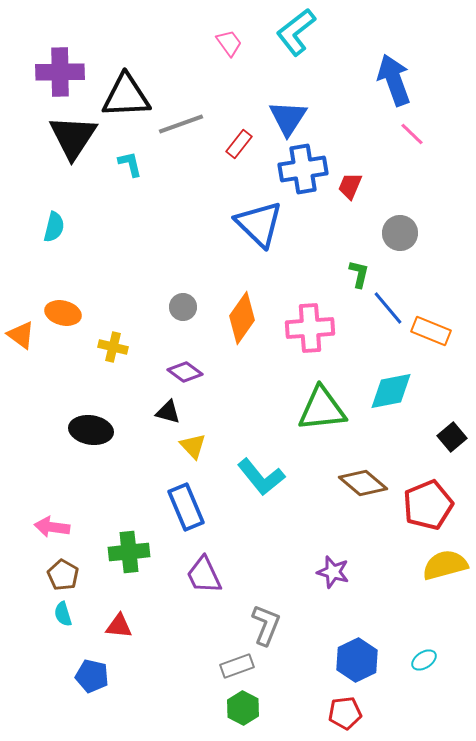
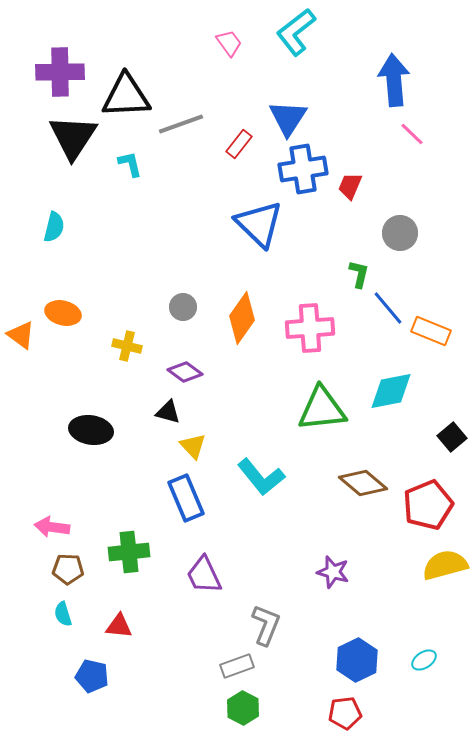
blue arrow at (394, 80): rotated 15 degrees clockwise
yellow cross at (113, 347): moved 14 px right, 1 px up
blue rectangle at (186, 507): moved 9 px up
brown pentagon at (63, 575): moved 5 px right, 6 px up; rotated 28 degrees counterclockwise
